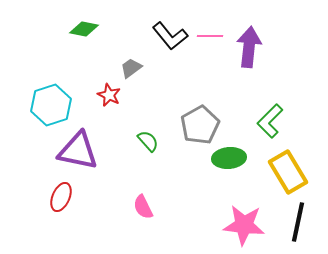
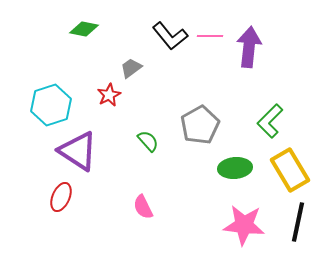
red star: rotated 20 degrees clockwise
purple triangle: rotated 21 degrees clockwise
green ellipse: moved 6 px right, 10 px down
yellow rectangle: moved 2 px right, 2 px up
